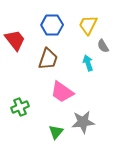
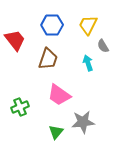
pink trapezoid: moved 3 px left, 3 px down
